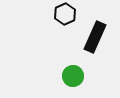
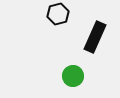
black hexagon: moved 7 px left; rotated 10 degrees clockwise
